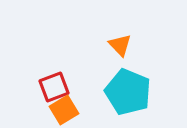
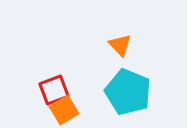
red square: moved 3 px down
